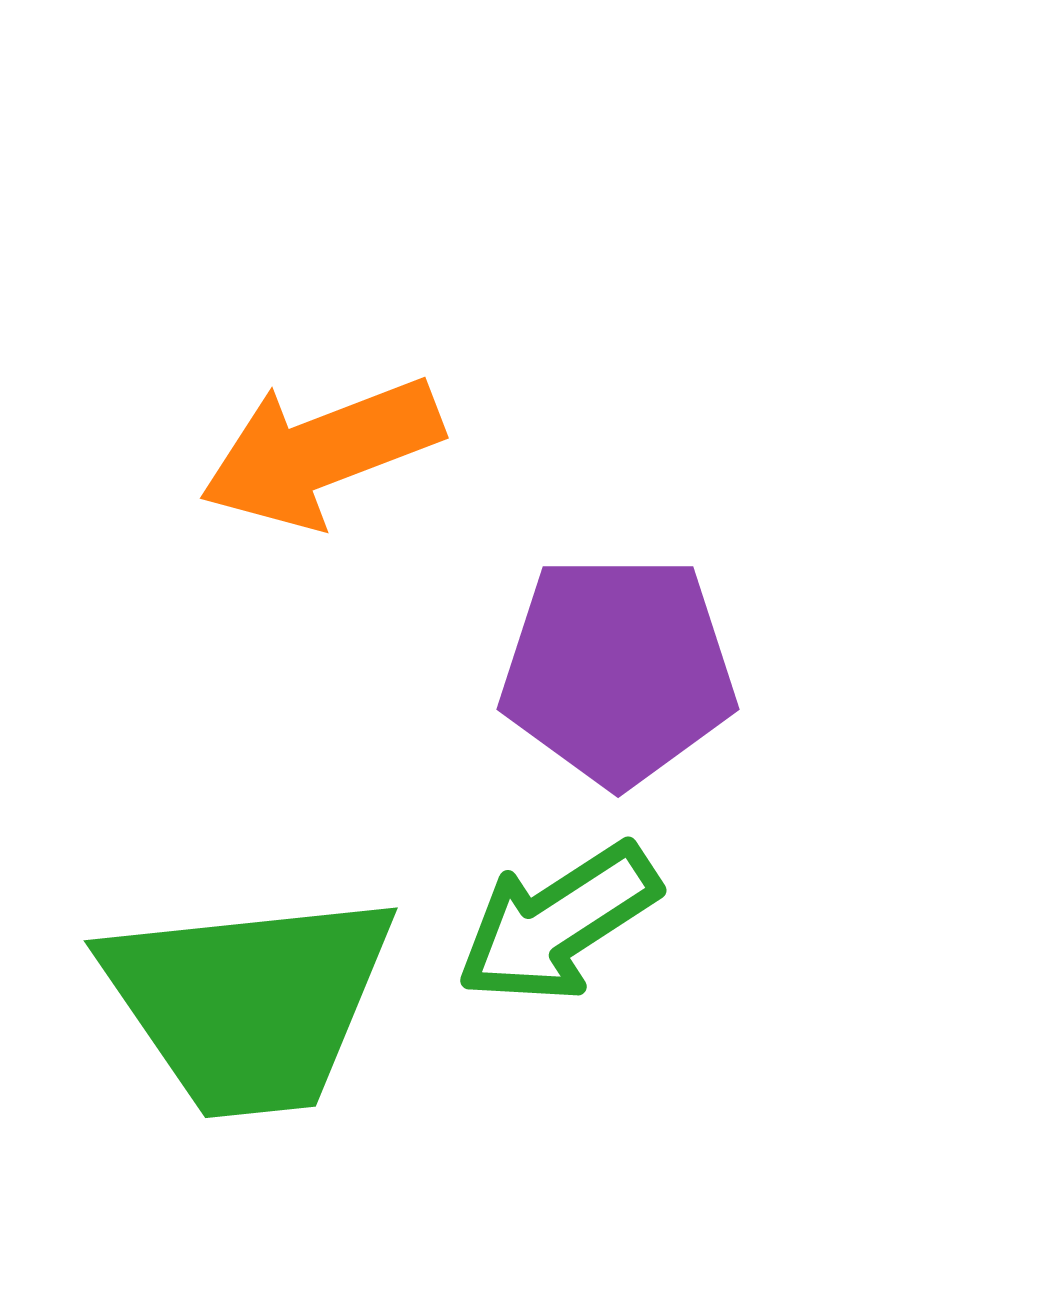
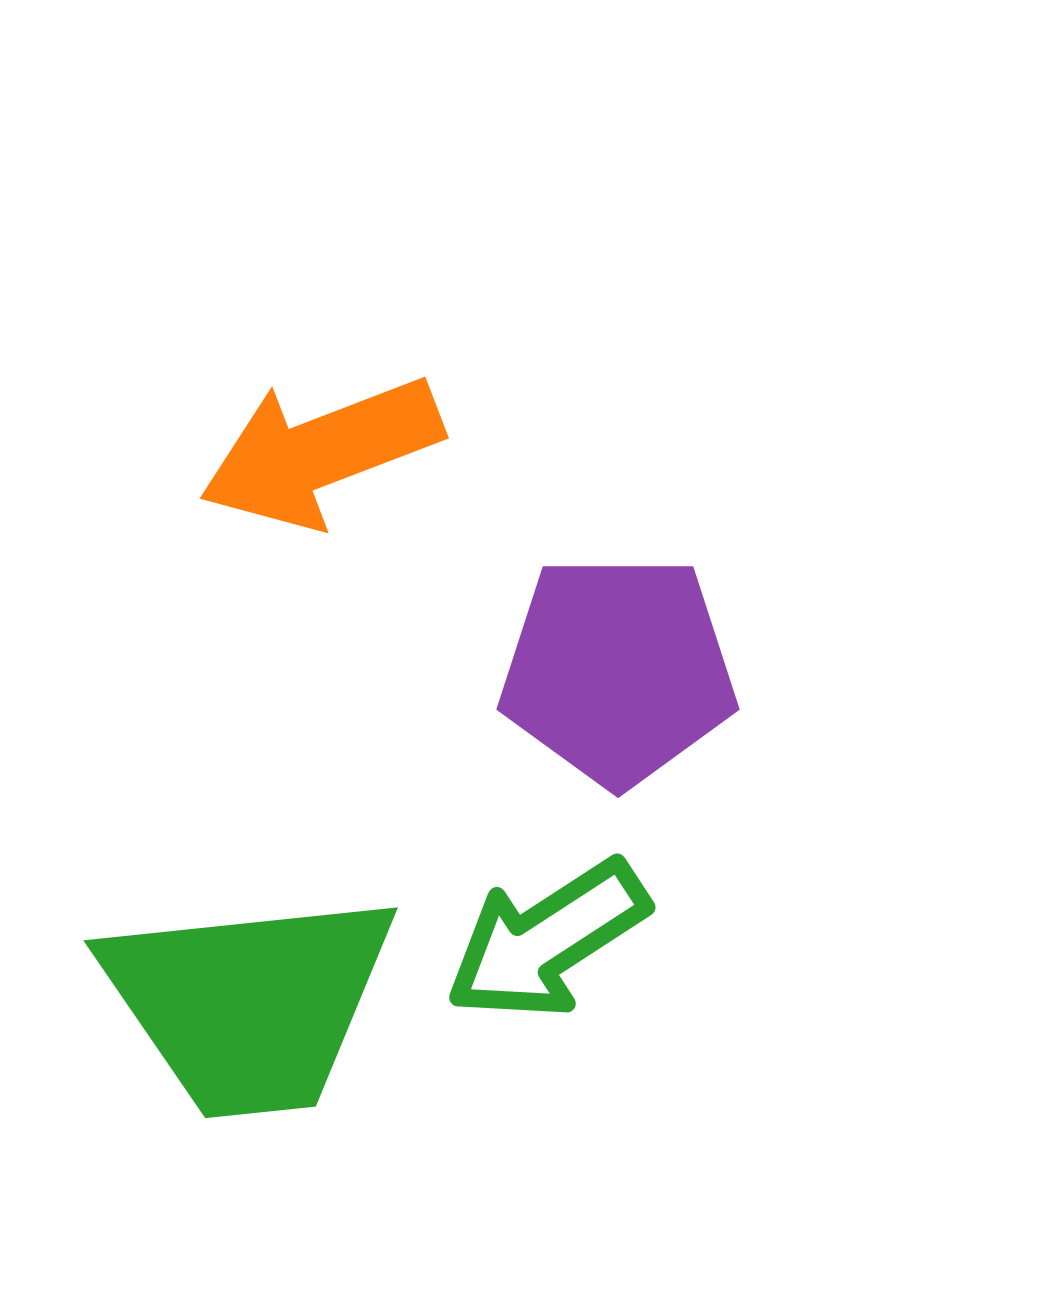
green arrow: moved 11 px left, 17 px down
